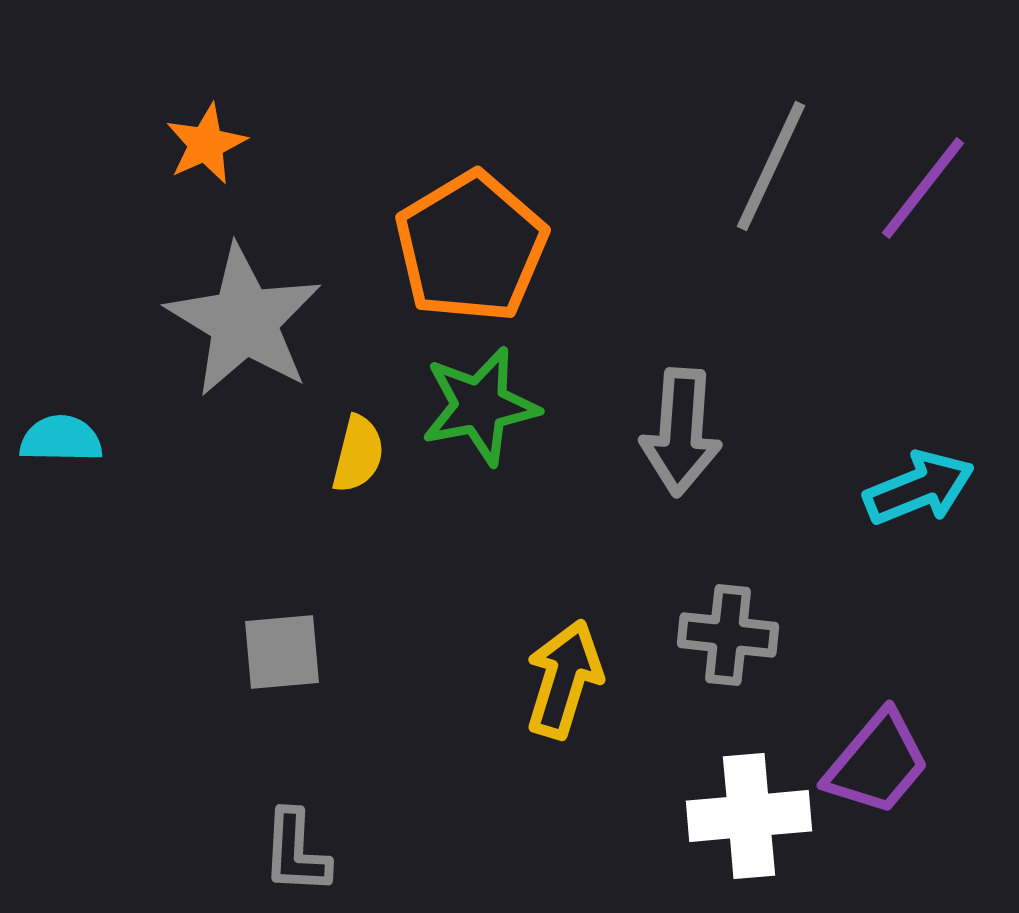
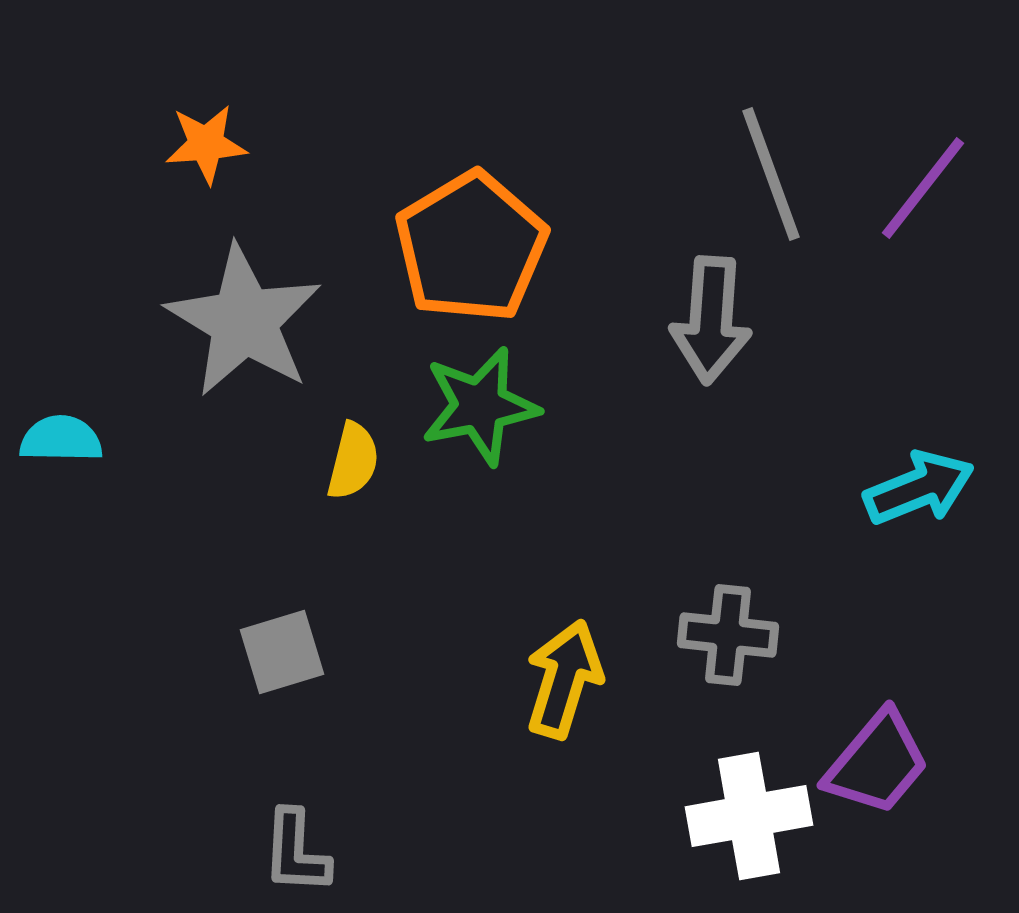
orange star: rotated 20 degrees clockwise
gray line: moved 8 px down; rotated 45 degrees counterclockwise
gray arrow: moved 30 px right, 112 px up
yellow semicircle: moved 5 px left, 7 px down
gray square: rotated 12 degrees counterclockwise
white cross: rotated 5 degrees counterclockwise
